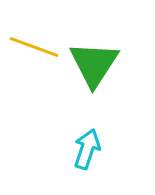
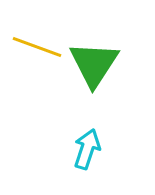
yellow line: moved 3 px right
